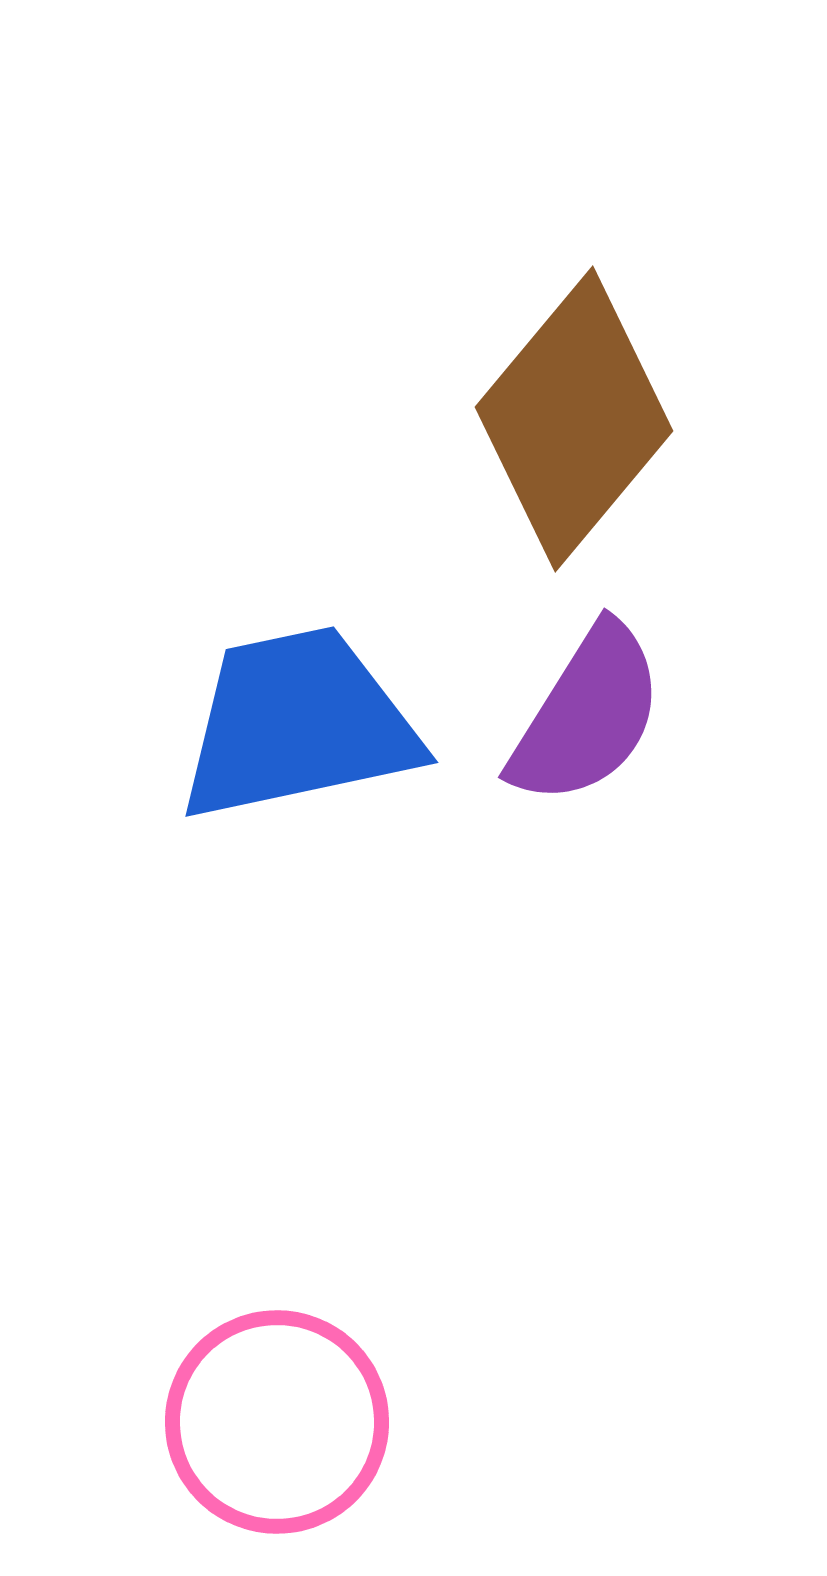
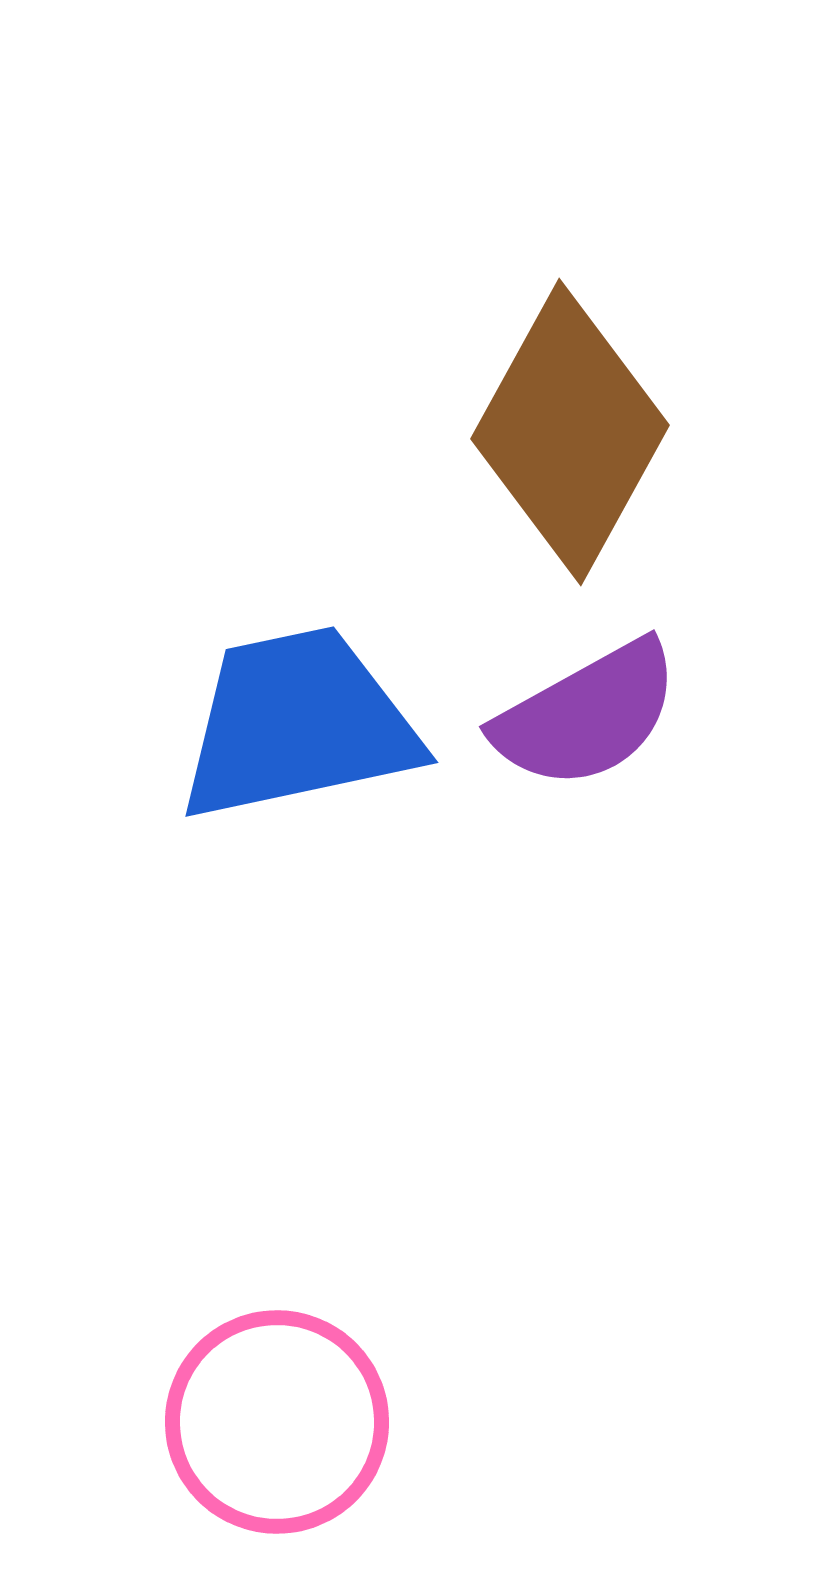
brown diamond: moved 4 px left, 13 px down; rotated 11 degrees counterclockwise
purple semicircle: rotated 29 degrees clockwise
